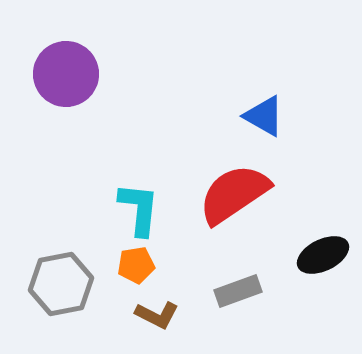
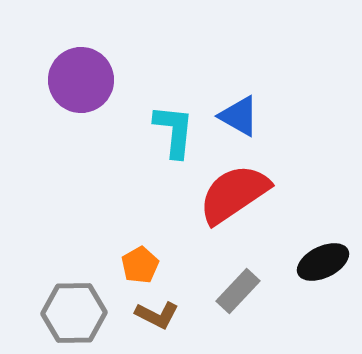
purple circle: moved 15 px right, 6 px down
blue triangle: moved 25 px left
cyan L-shape: moved 35 px right, 78 px up
black ellipse: moved 7 px down
orange pentagon: moved 4 px right; rotated 21 degrees counterclockwise
gray hexagon: moved 13 px right, 29 px down; rotated 10 degrees clockwise
gray rectangle: rotated 27 degrees counterclockwise
